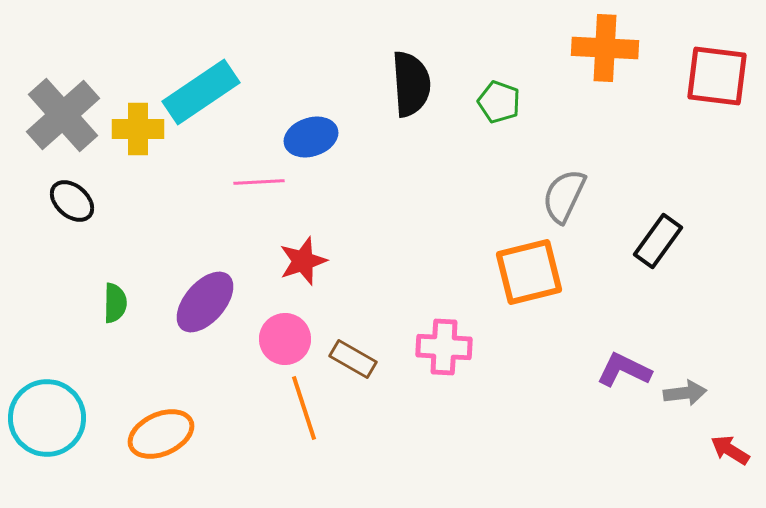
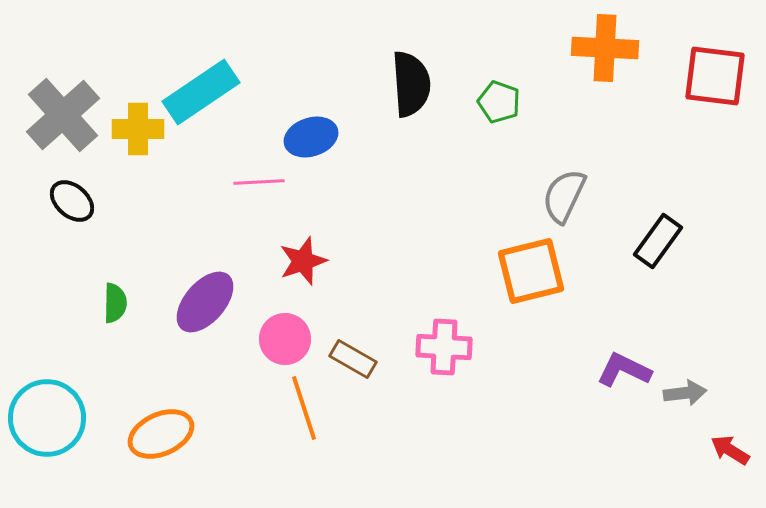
red square: moved 2 px left
orange square: moved 2 px right, 1 px up
